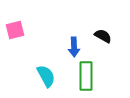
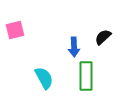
black semicircle: moved 1 px down; rotated 72 degrees counterclockwise
cyan semicircle: moved 2 px left, 2 px down
